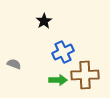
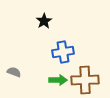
blue cross: rotated 15 degrees clockwise
gray semicircle: moved 8 px down
brown cross: moved 5 px down
